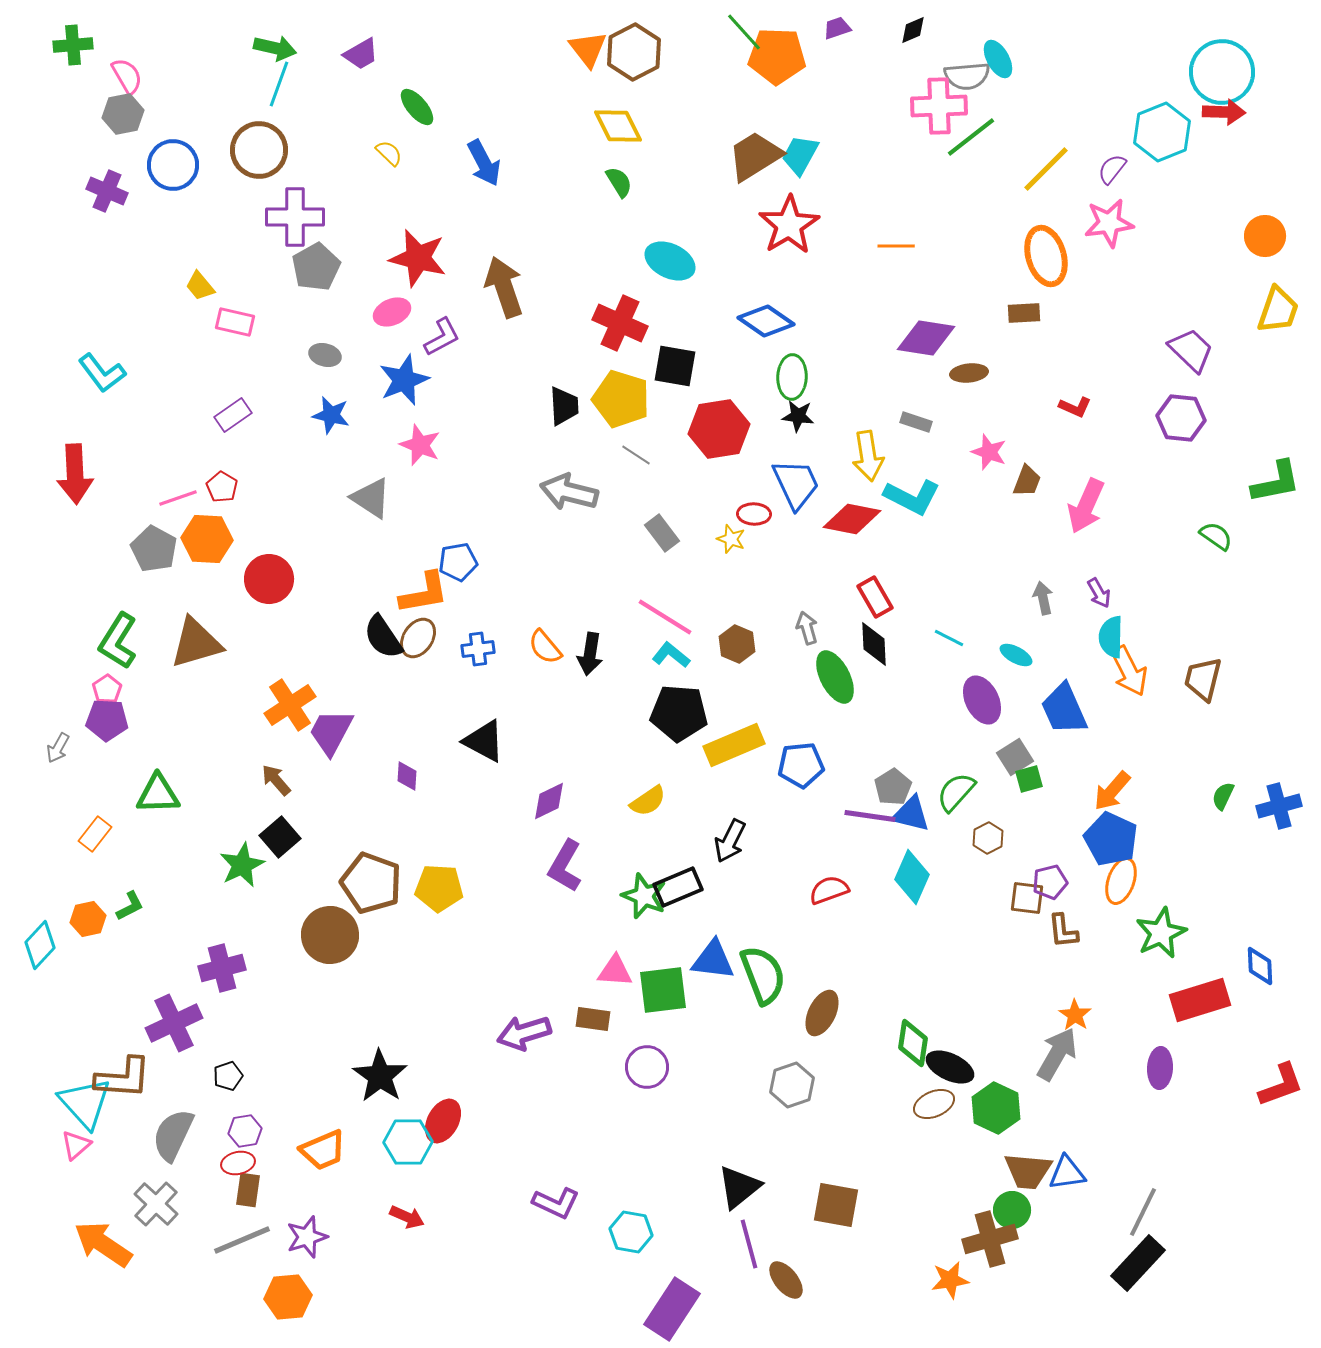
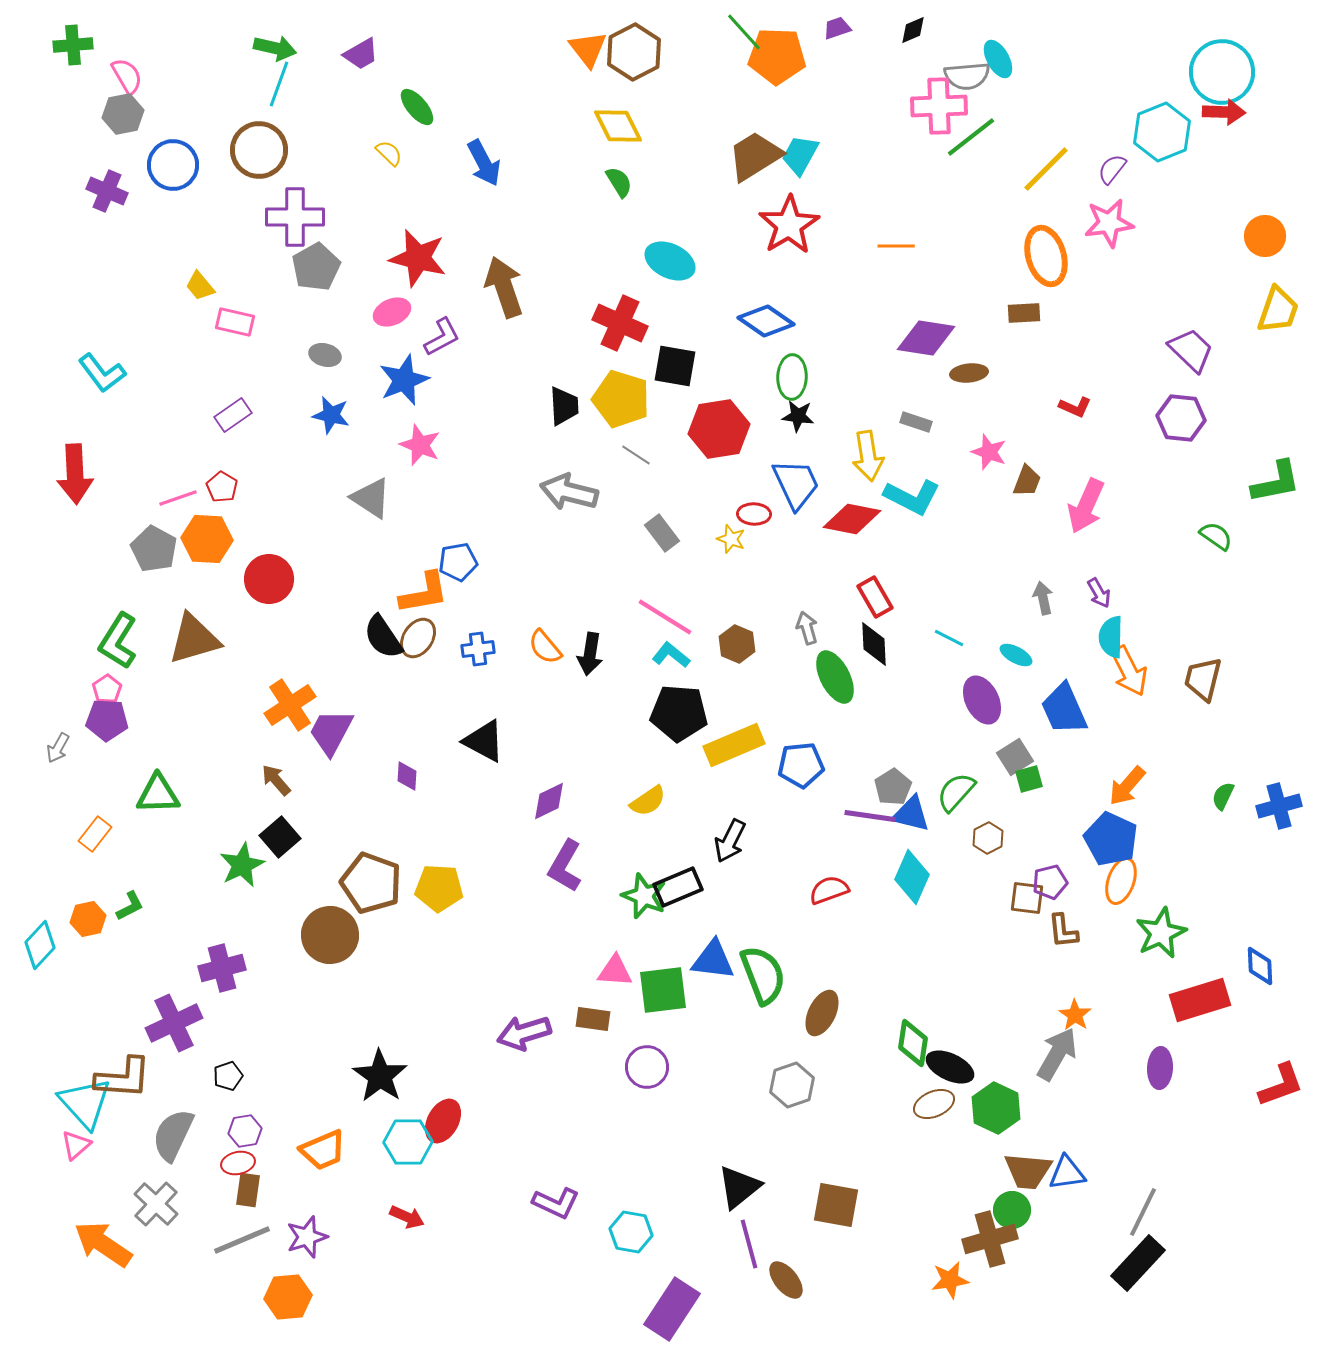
brown triangle at (196, 643): moved 2 px left, 4 px up
orange arrow at (1112, 791): moved 15 px right, 5 px up
